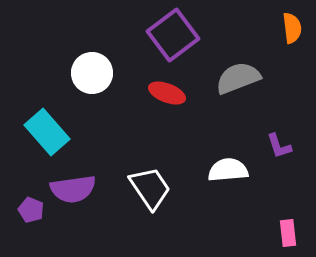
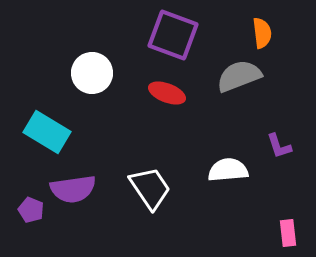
orange semicircle: moved 30 px left, 5 px down
purple square: rotated 33 degrees counterclockwise
gray semicircle: moved 1 px right, 2 px up
cyan rectangle: rotated 18 degrees counterclockwise
